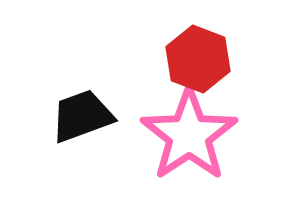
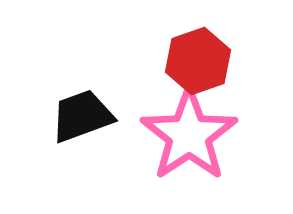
red hexagon: moved 2 px down; rotated 20 degrees clockwise
